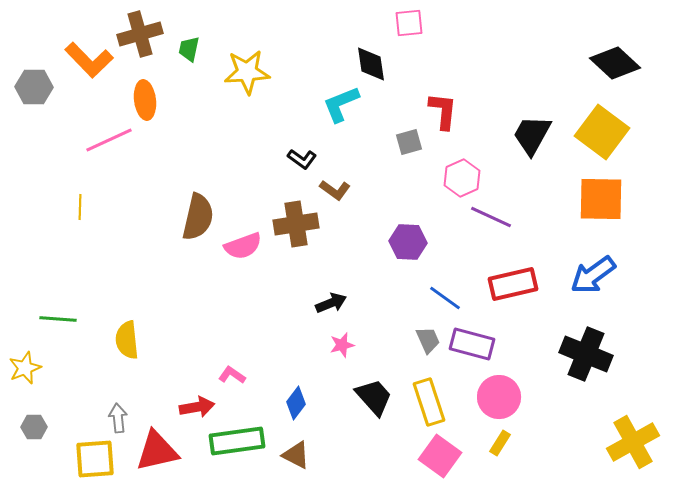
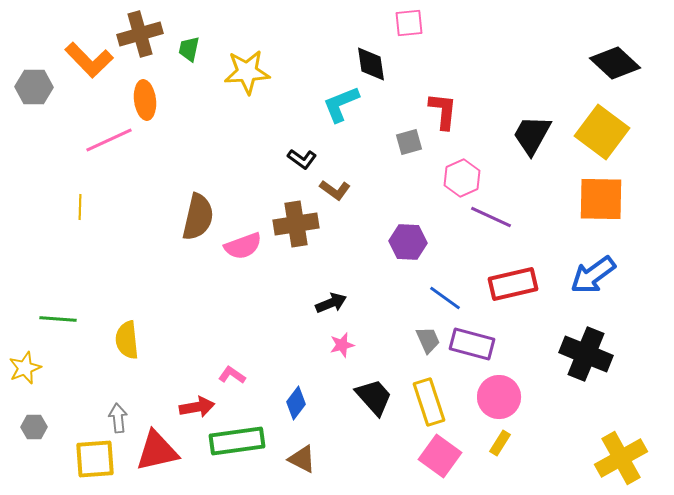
yellow cross at (633, 442): moved 12 px left, 16 px down
brown triangle at (296, 455): moved 6 px right, 4 px down
